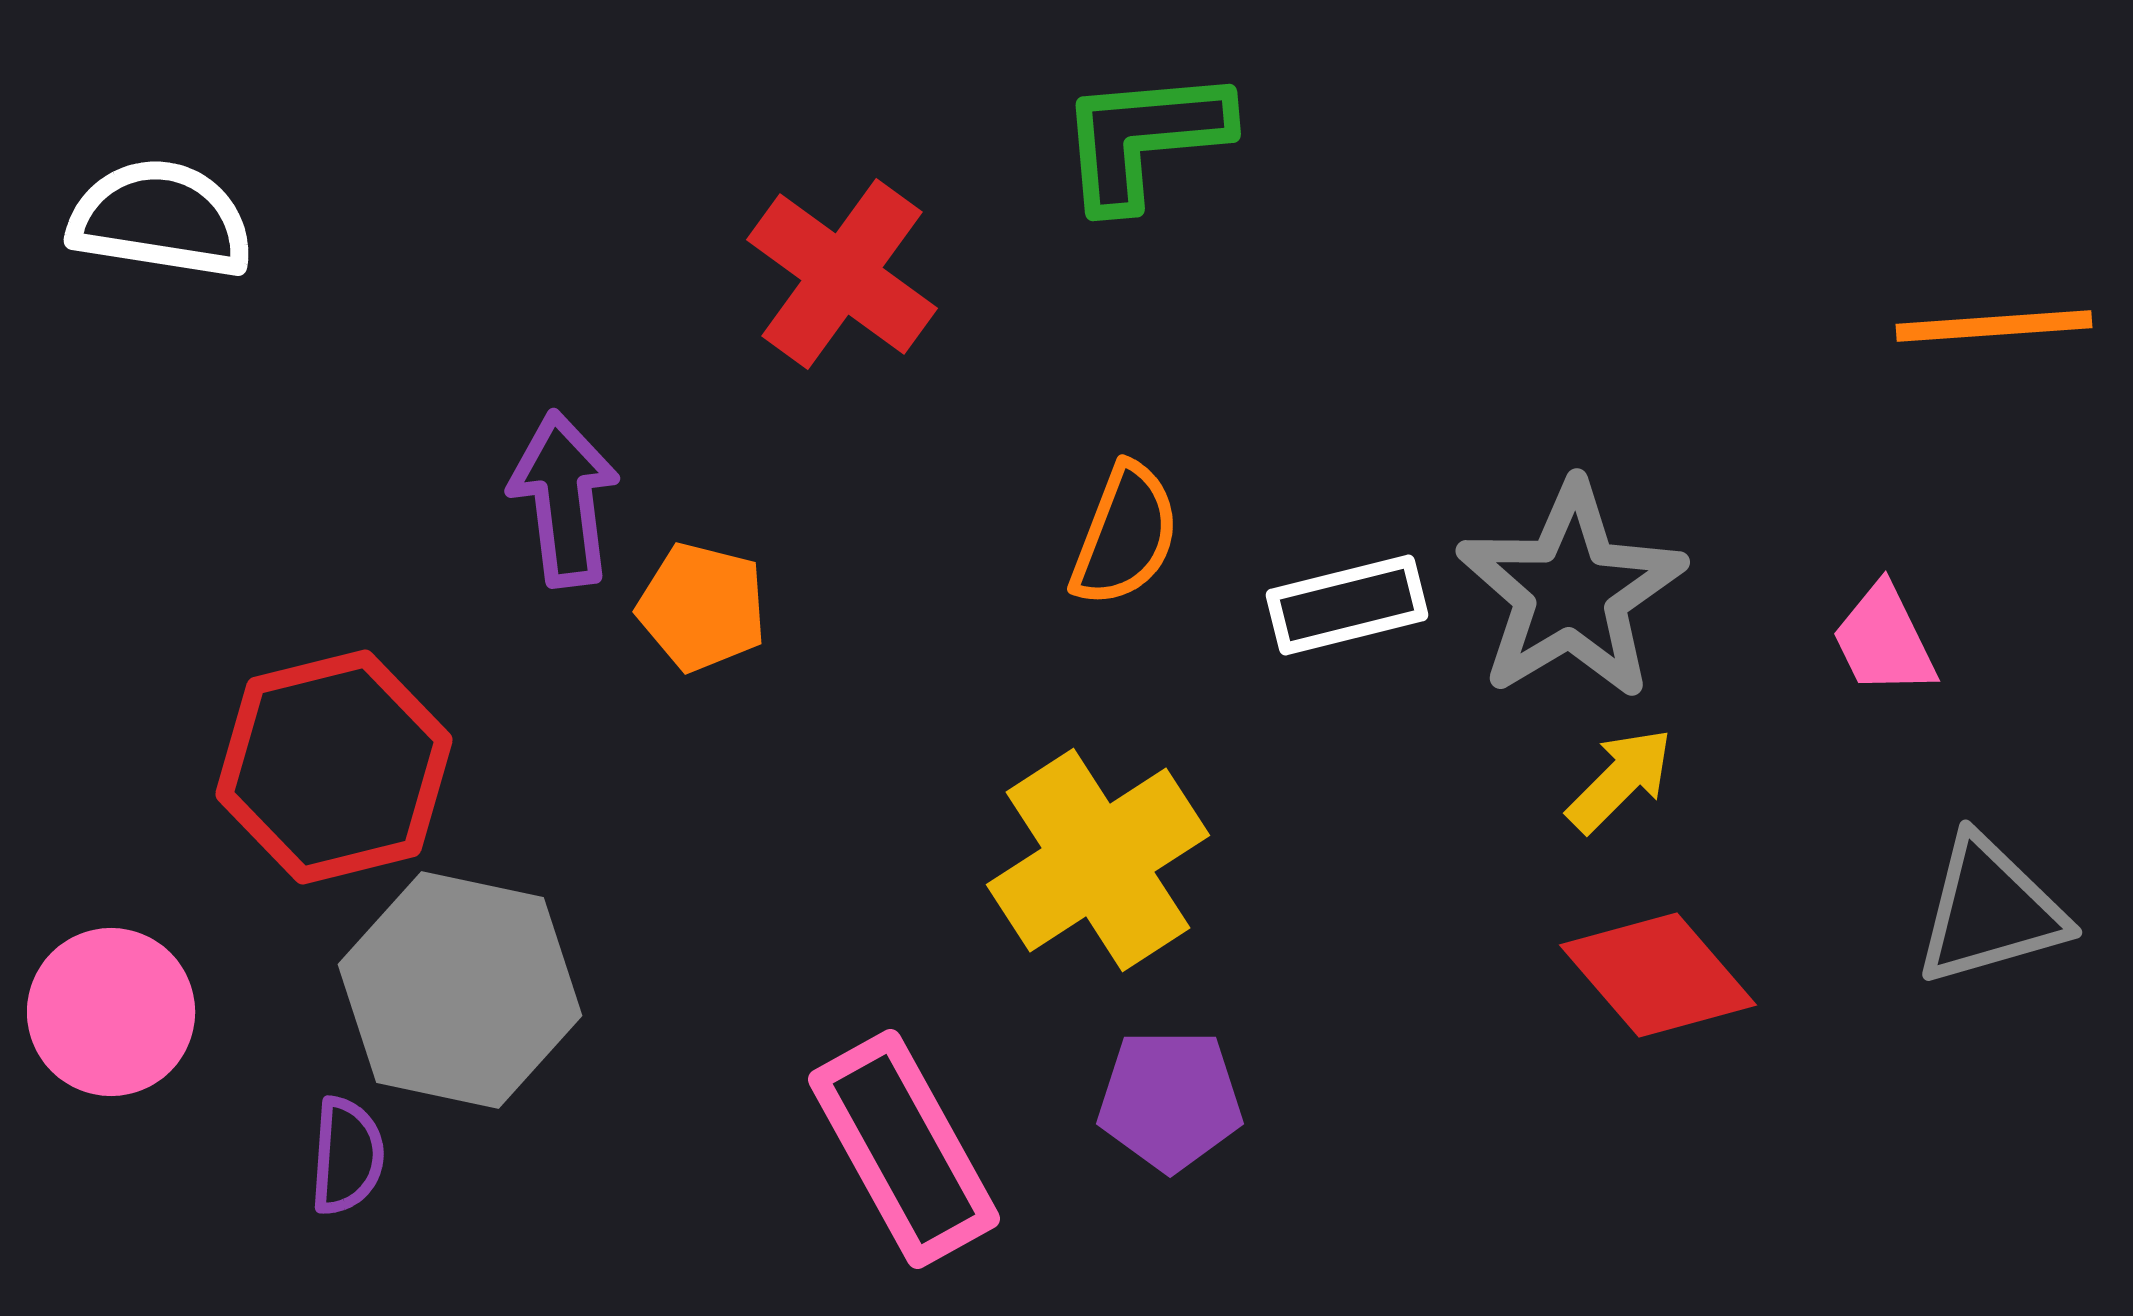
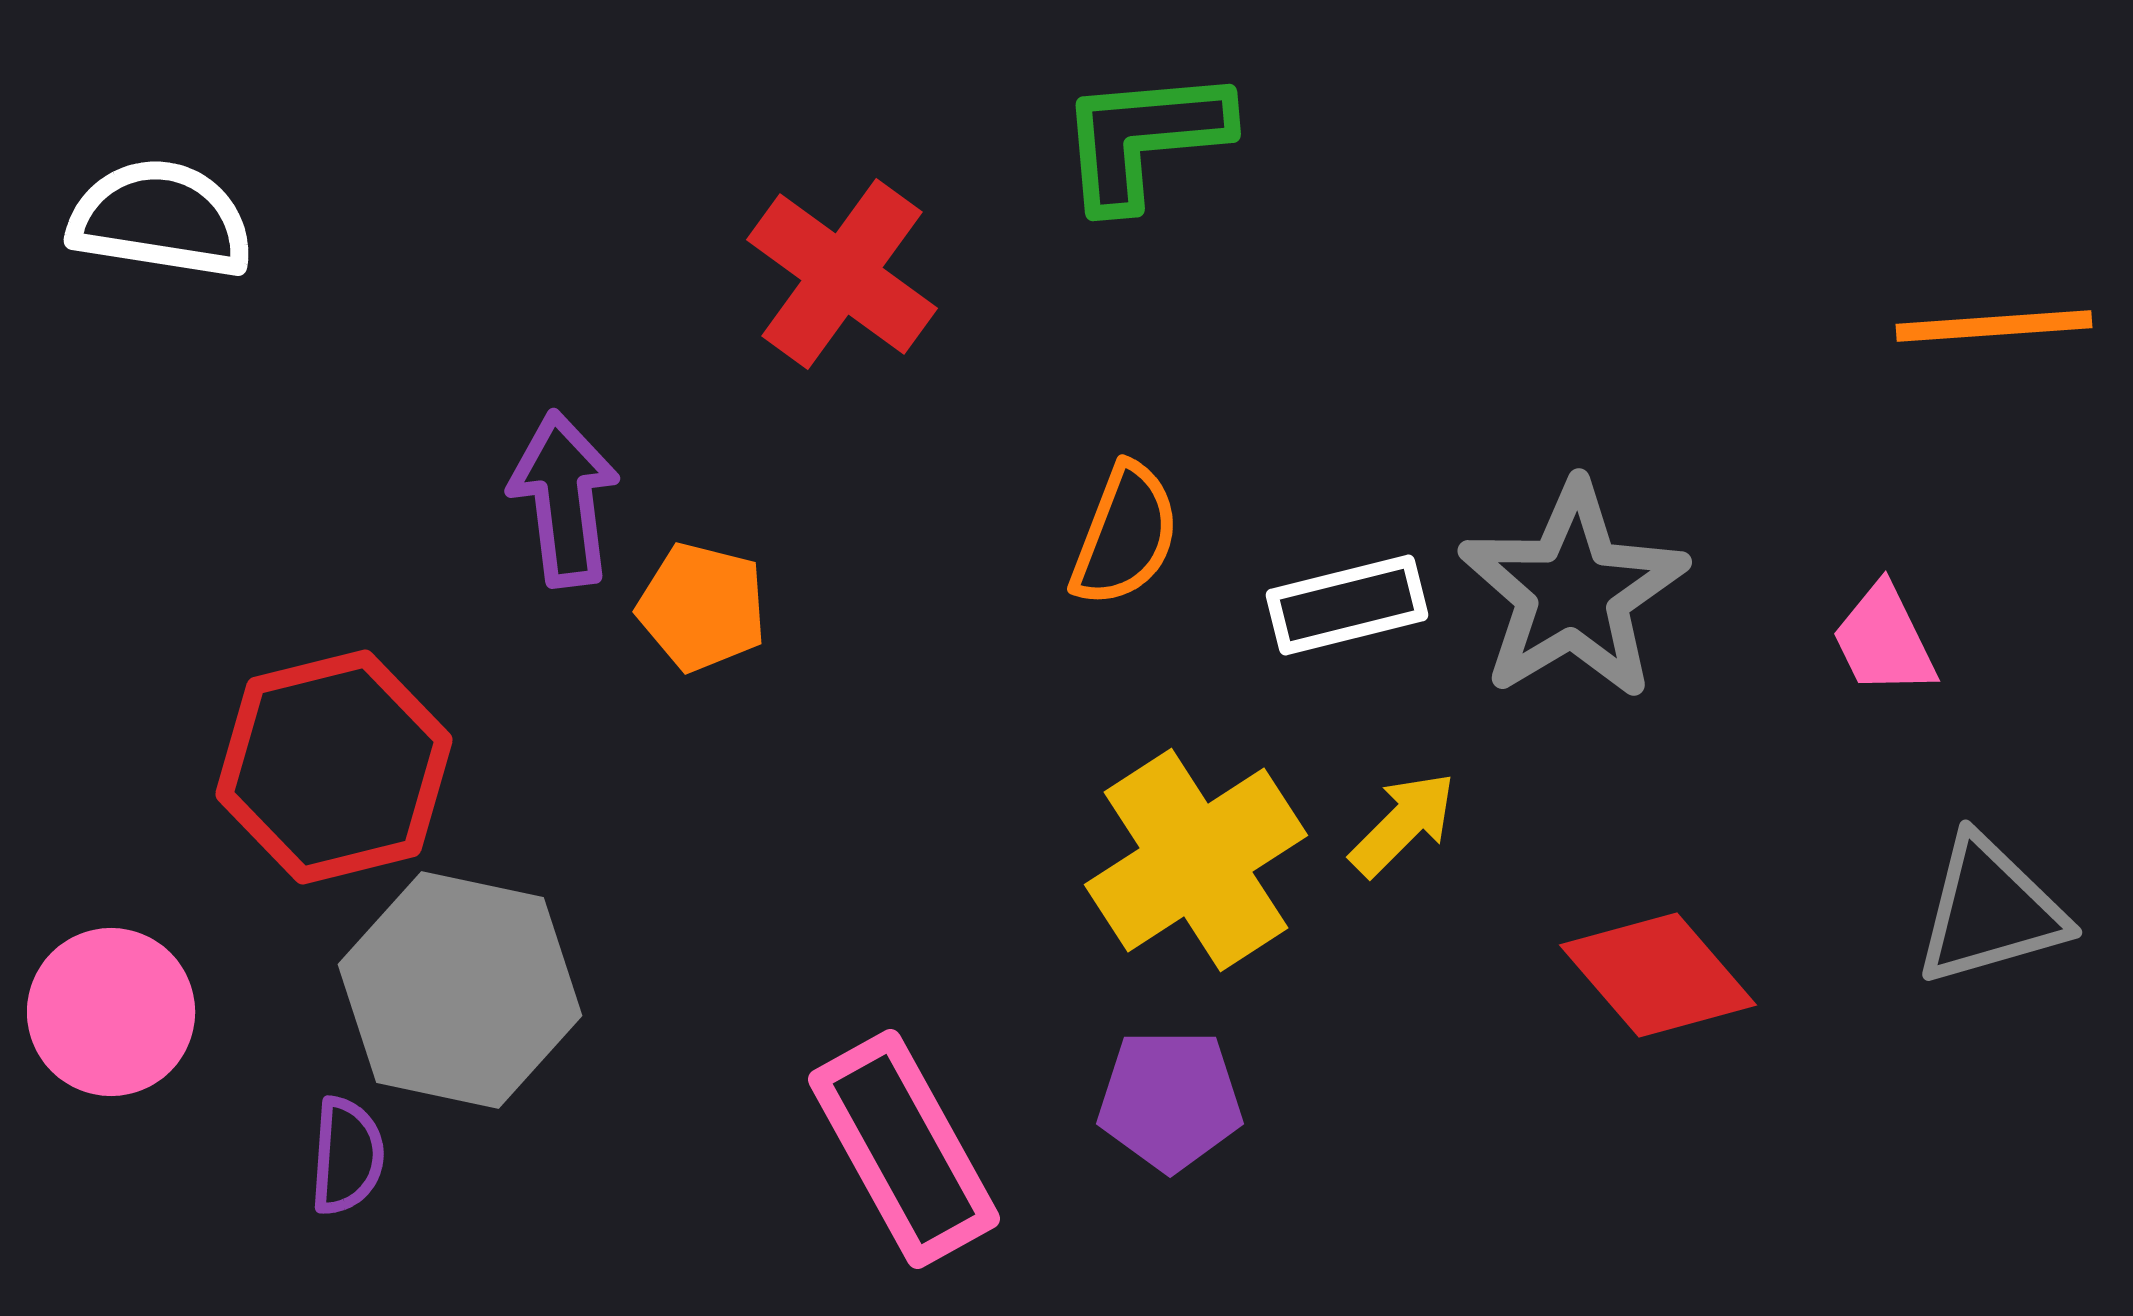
gray star: moved 2 px right
yellow arrow: moved 217 px left, 44 px down
yellow cross: moved 98 px right
